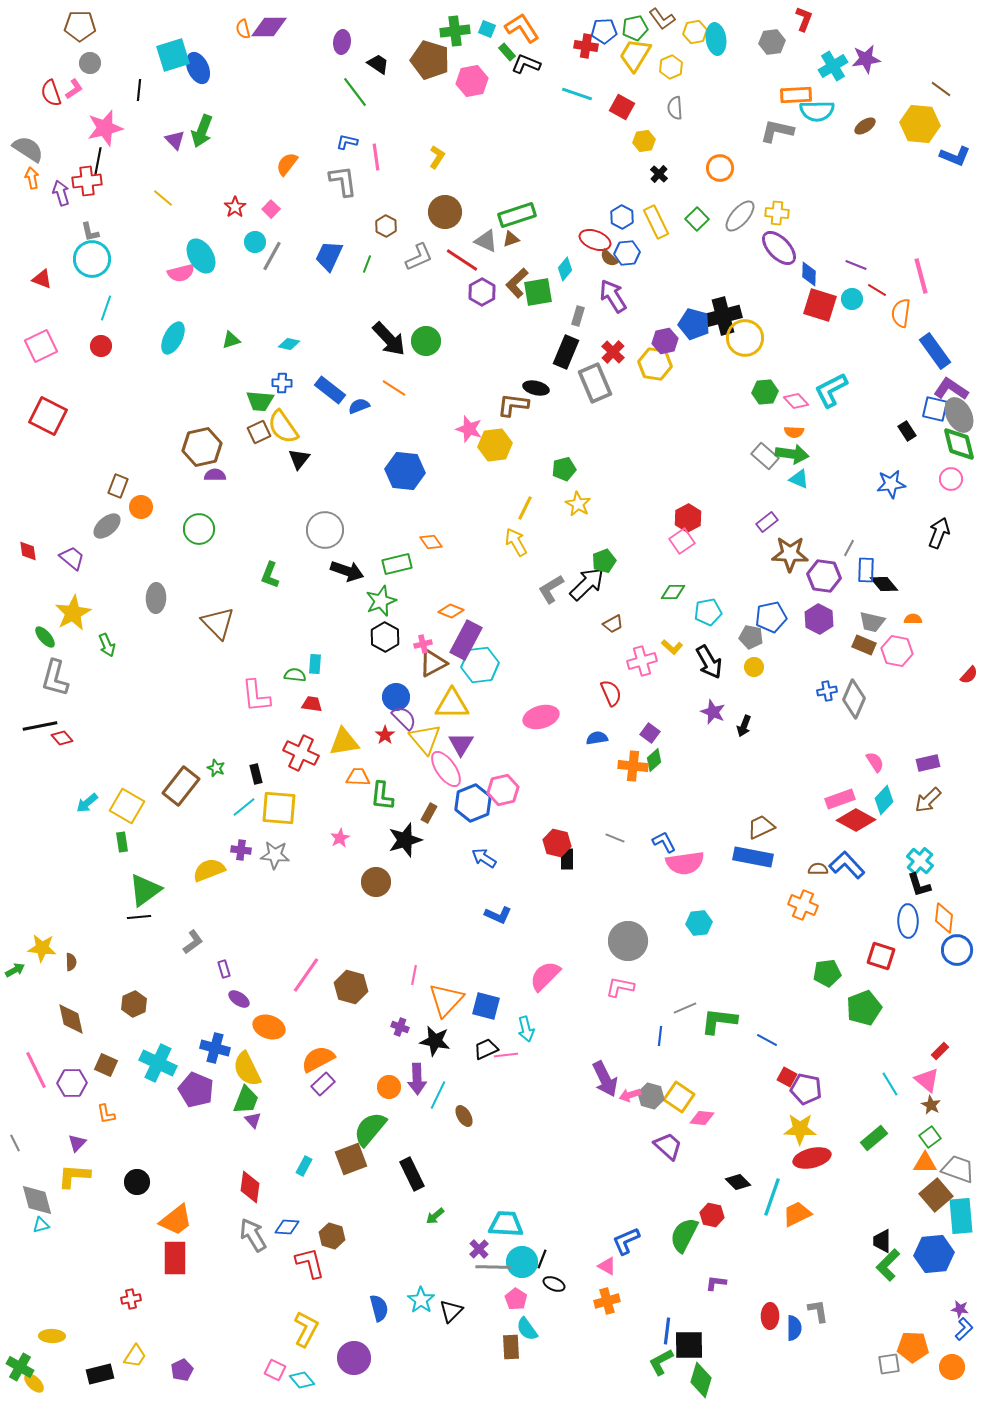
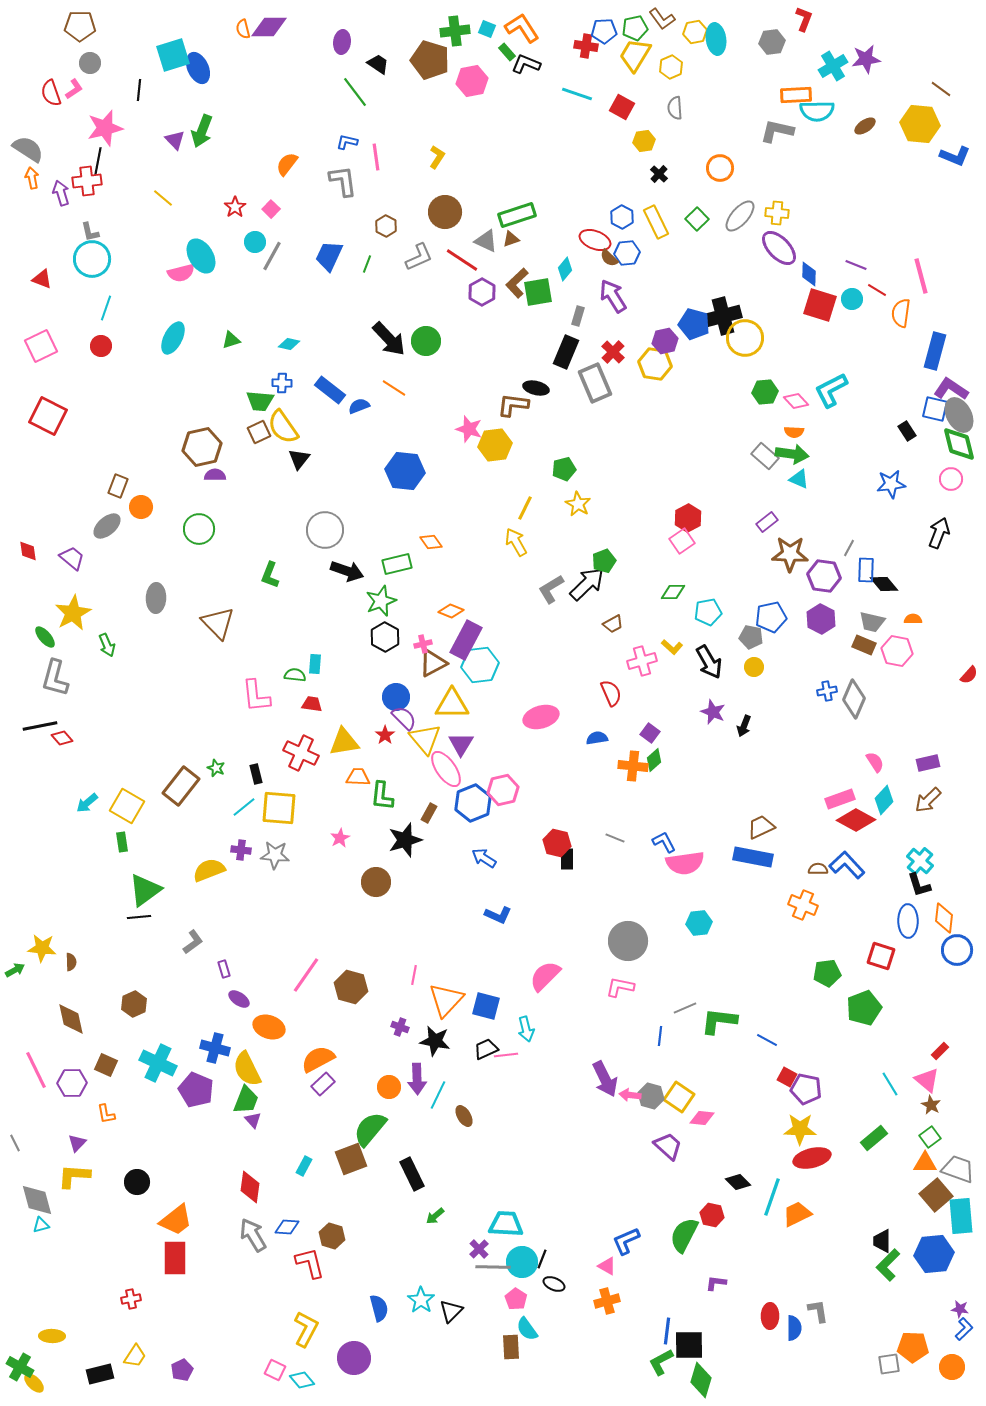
blue rectangle at (935, 351): rotated 51 degrees clockwise
purple hexagon at (819, 619): moved 2 px right
pink arrow at (630, 1095): rotated 25 degrees clockwise
